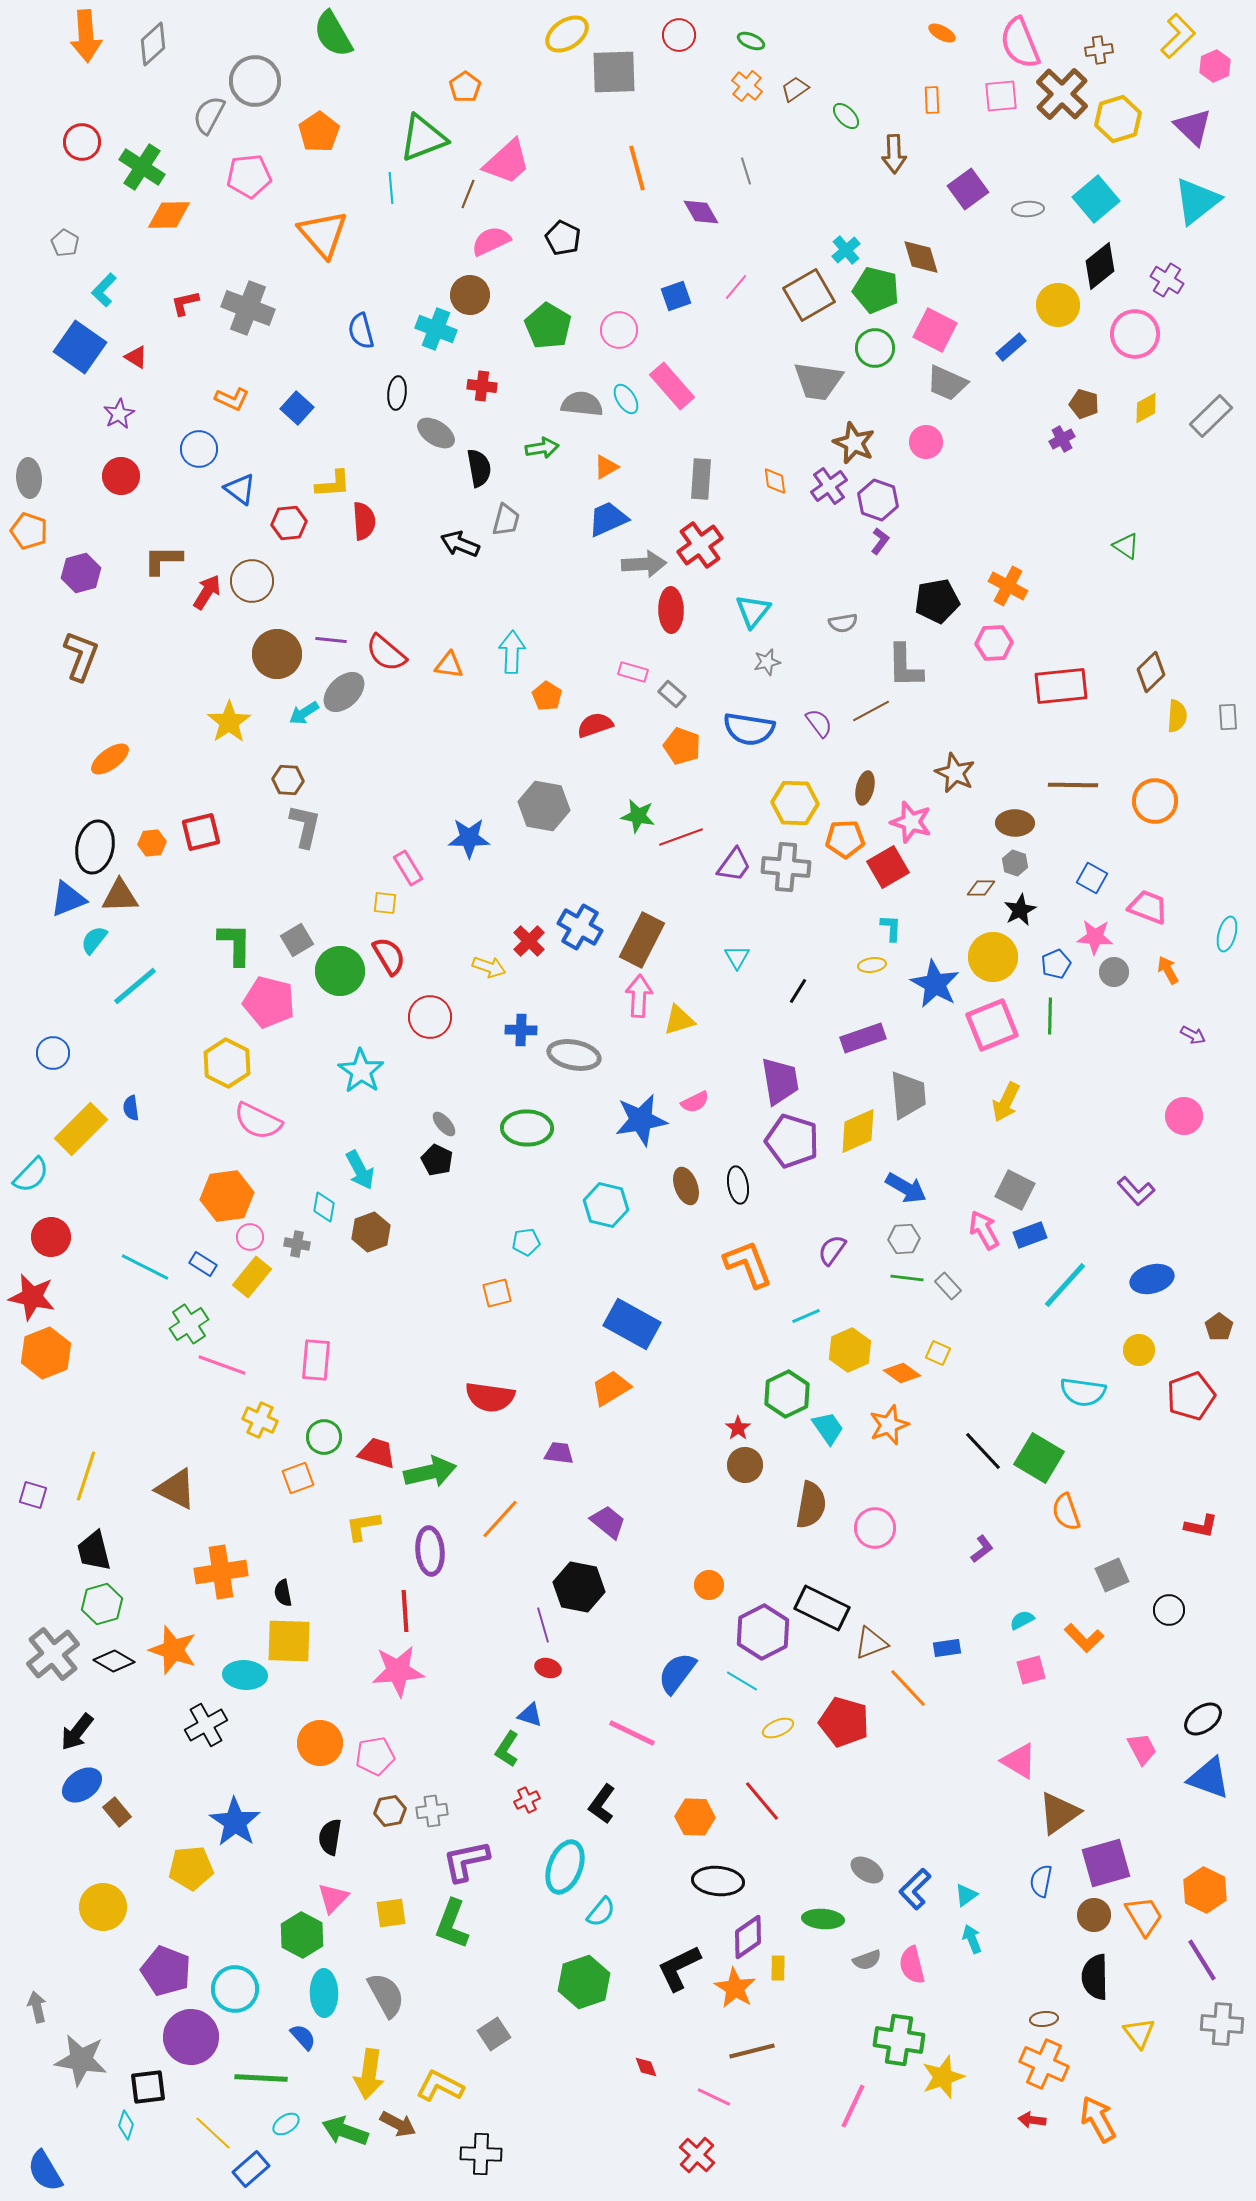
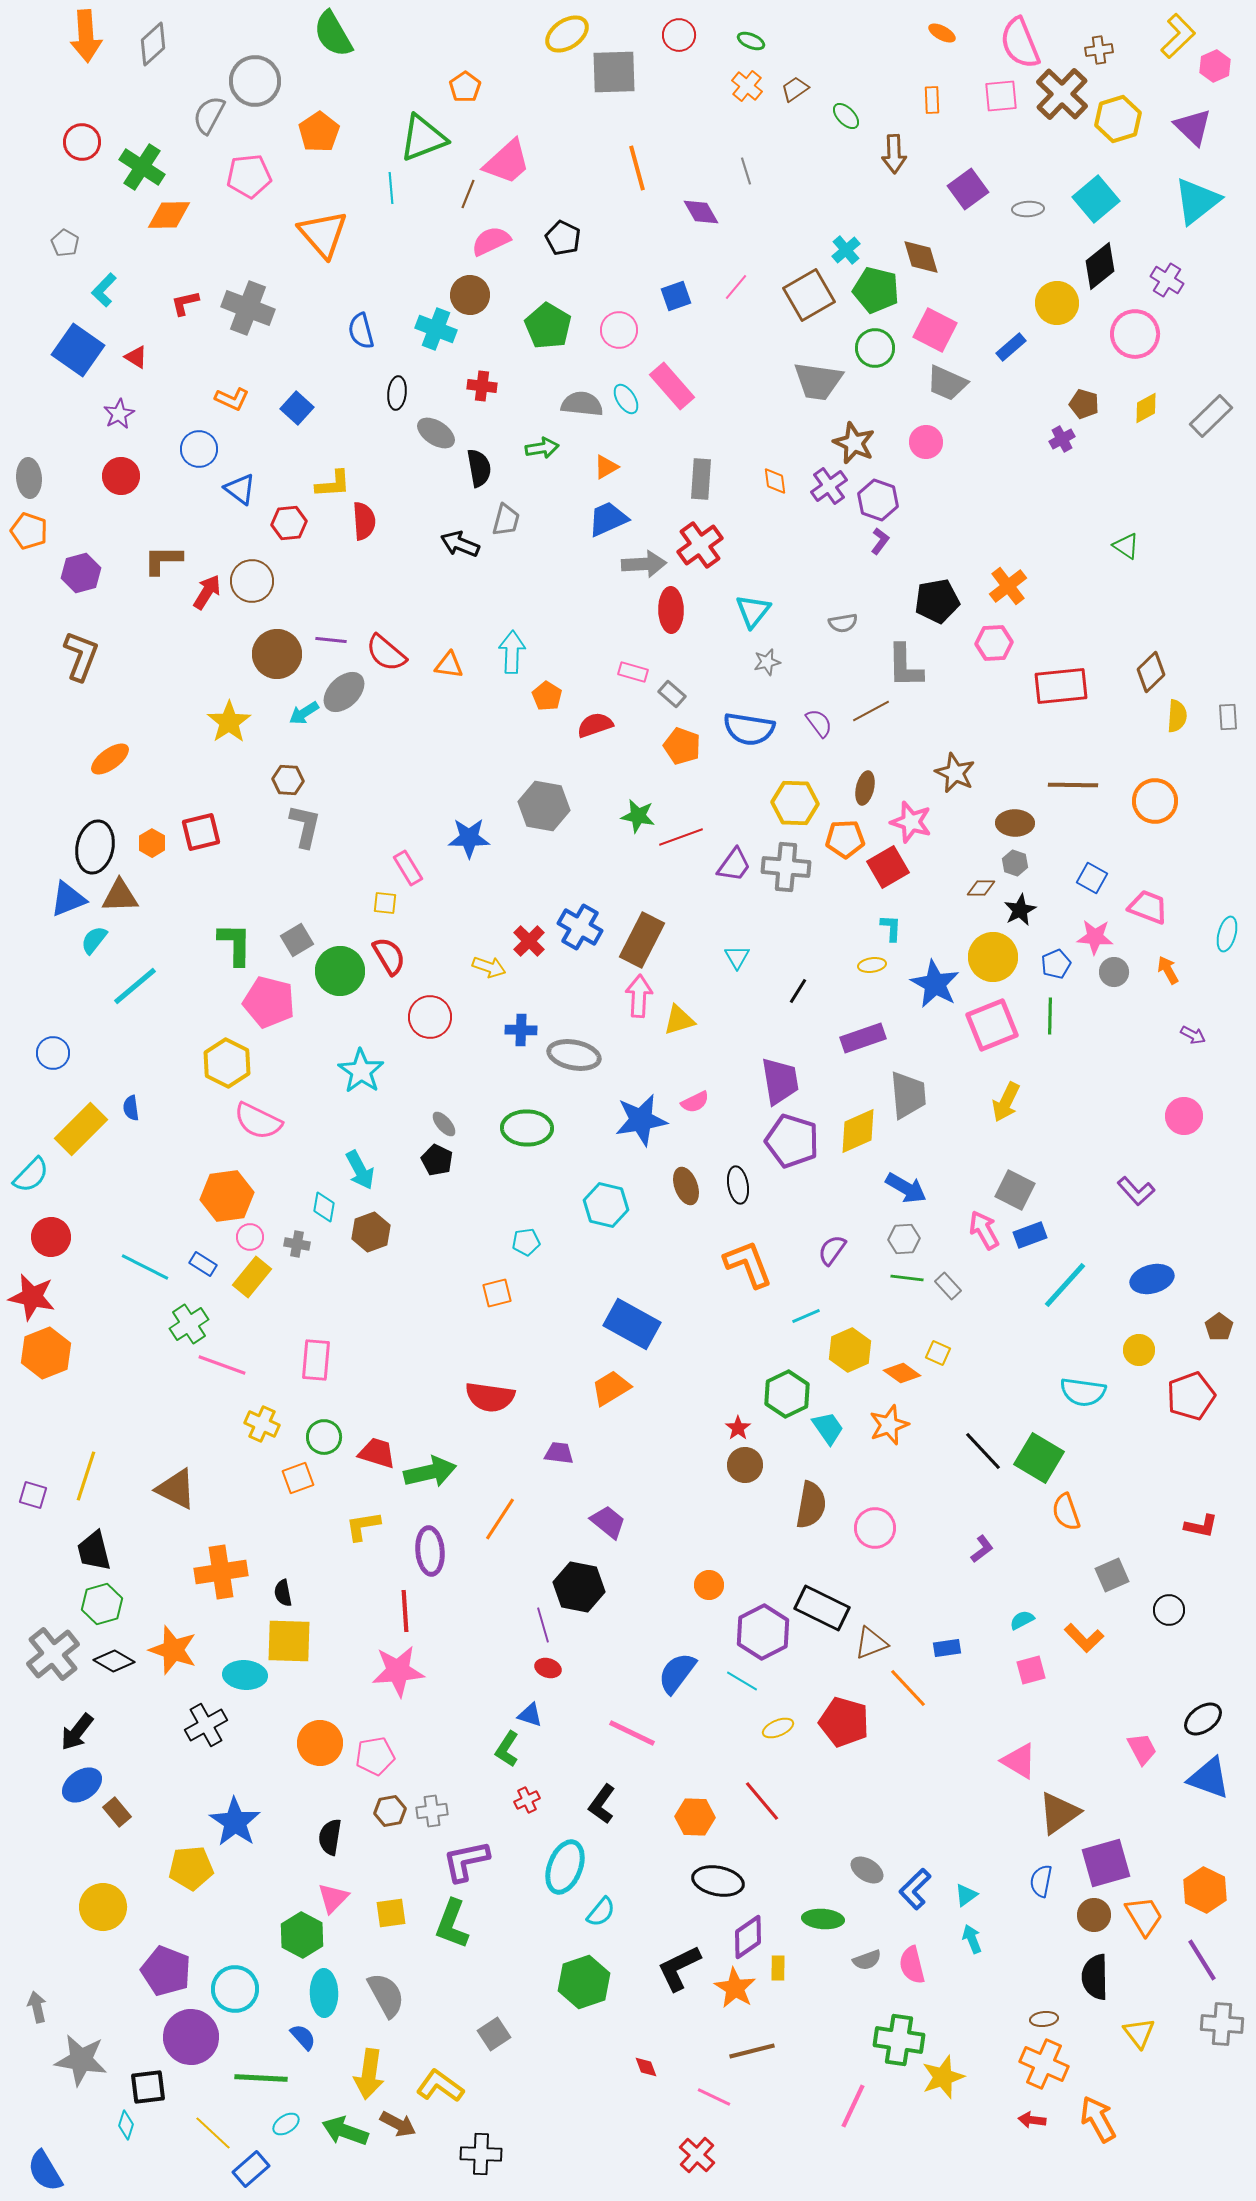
yellow circle at (1058, 305): moved 1 px left, 2 px up
blue square at (80, 347): moved 2 px left, 3 px down
orange cross at (1008, 586): rotated 24 degrees clockwise
orange hexagon at (152, 843): rotated 24 degrees counterclockwise
yellow cross at (260, 1420): moved 2 px right, 4 px down
orange line at (500, 1519): rotated 9 degrees counterclockwise
black ellipse at (718, 1881): rotated 6 degrees clockwise
yellow L-shape at (440, 2086): rotated 9 degrees clockwise
